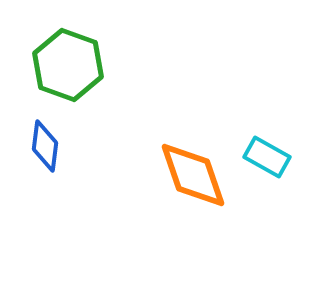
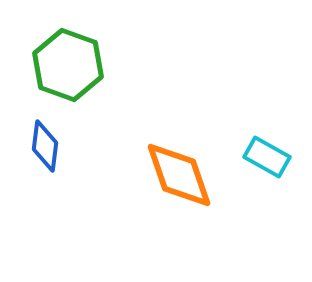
orange diamond: moved 14 px left
